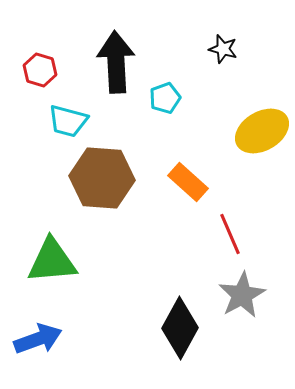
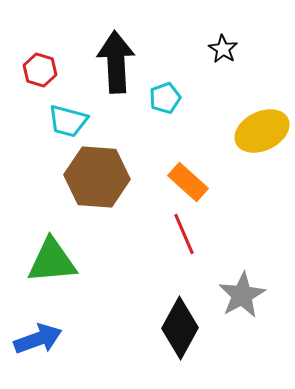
black star: rotated 16 degrees clockwise
yellow ellipse: rotated 4 degrees clockwise
brown hexagon: moved 5 px left, 1 px up
red line: moved 46 px left
